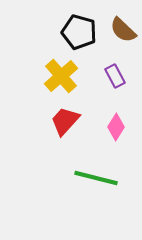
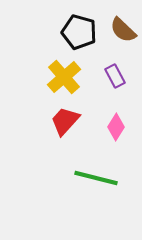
yellow cross: moved 3 px right, 1 px down
